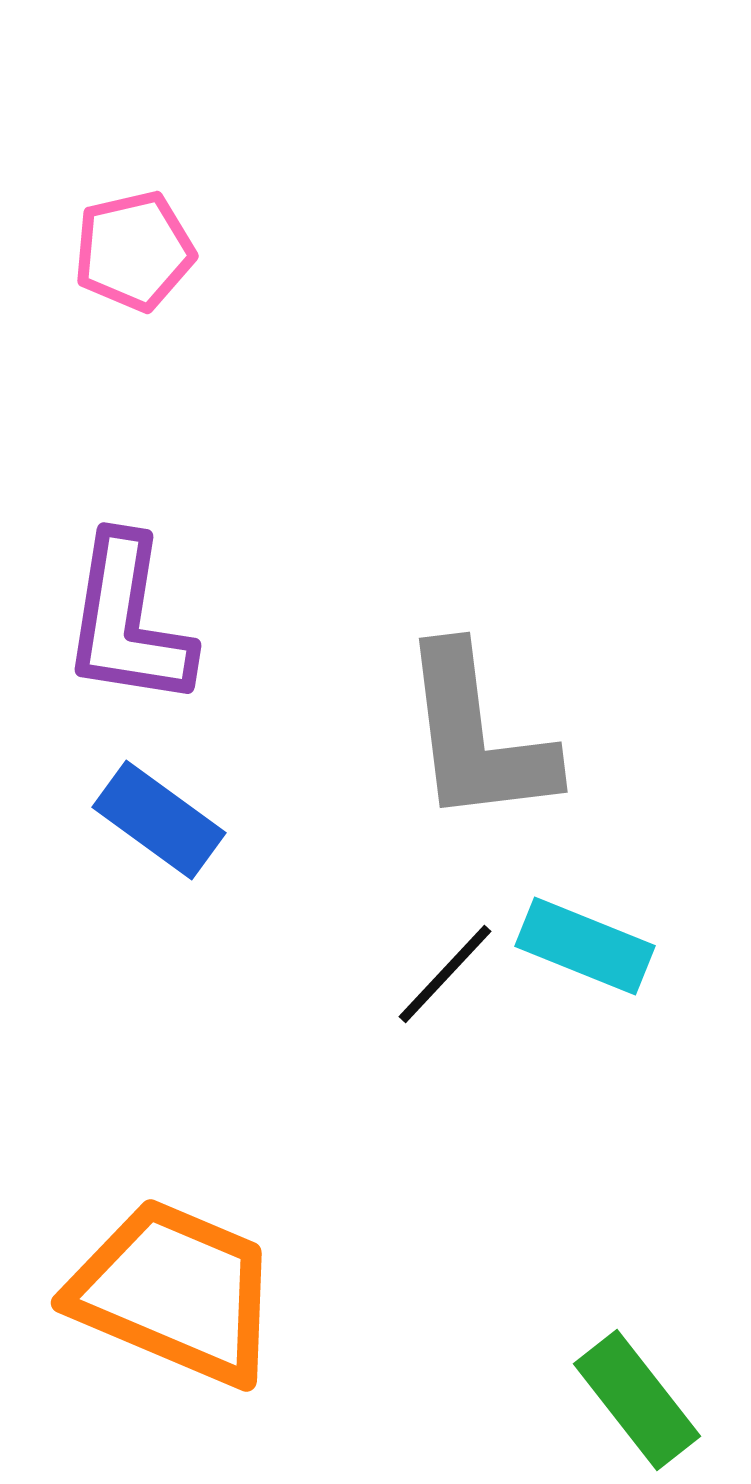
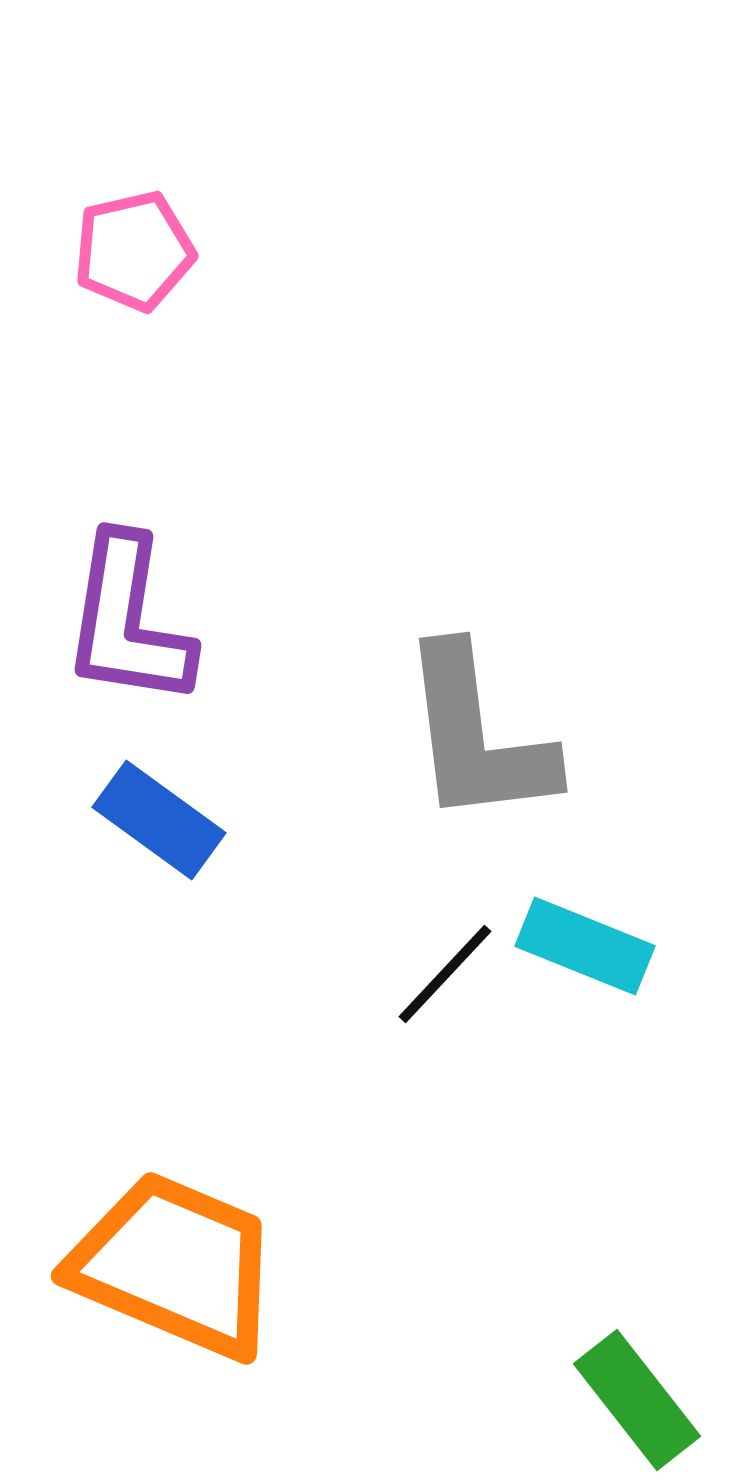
orange trapezoid: moved 27 px up
